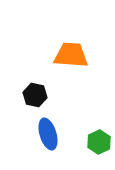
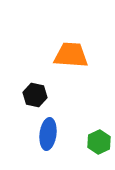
blue ellipse: rotated 24 degrees clockwise
